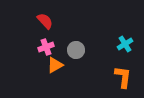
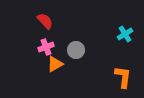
cyan cross: moved 10 px up
orange triangle: moved 1 px up
